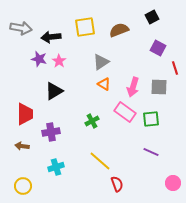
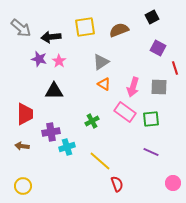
gray arrow: rotated 30 degrees clockwise
black triangle: rotated 30 degrees clockwise
cyan cross: moved 11 px right, 20 px up
